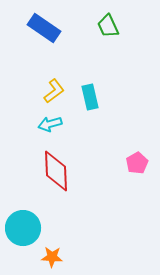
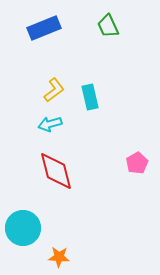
blue rectangle: rotated 56 degrees counterclockwise
yellow L-shape: moved 1 px up
red diamond: rotated 12 degrees counterclockwise
orange star: moved 7 px right
